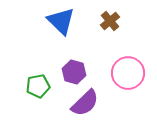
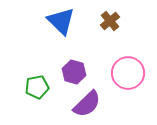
green pentagon: moved 1 px left, 1 px down
purple semicircle: moved 2 px right, 1 px down
